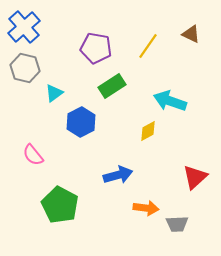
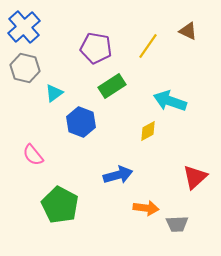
brown triangle: moved 3 px left, 3 px up
blue hexagon: rotated 12 degrees counterclockwise
